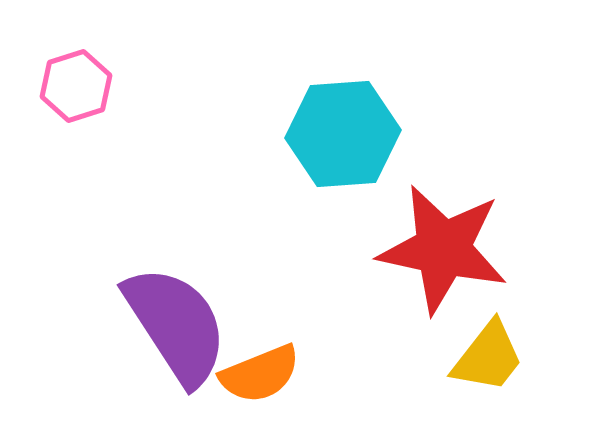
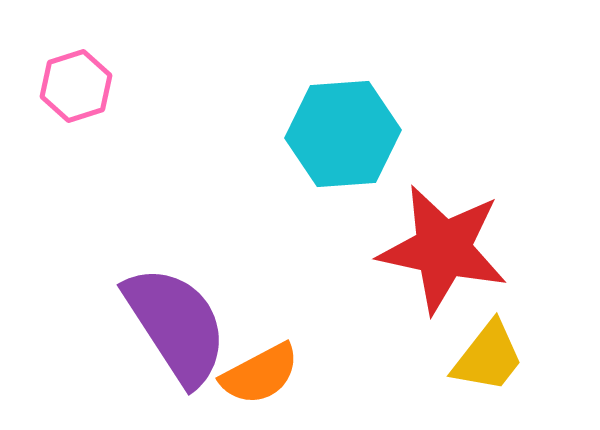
orange semicircle: rotated 6 degrees counterclockwise
